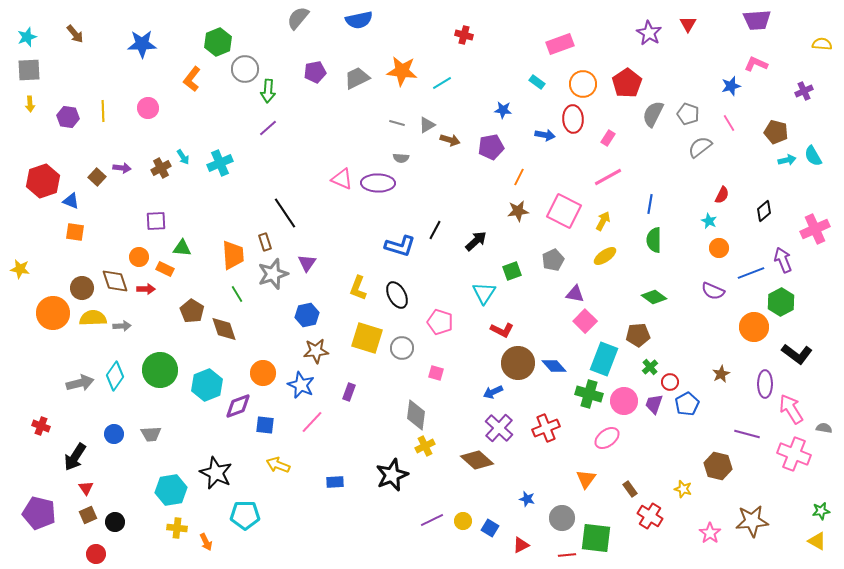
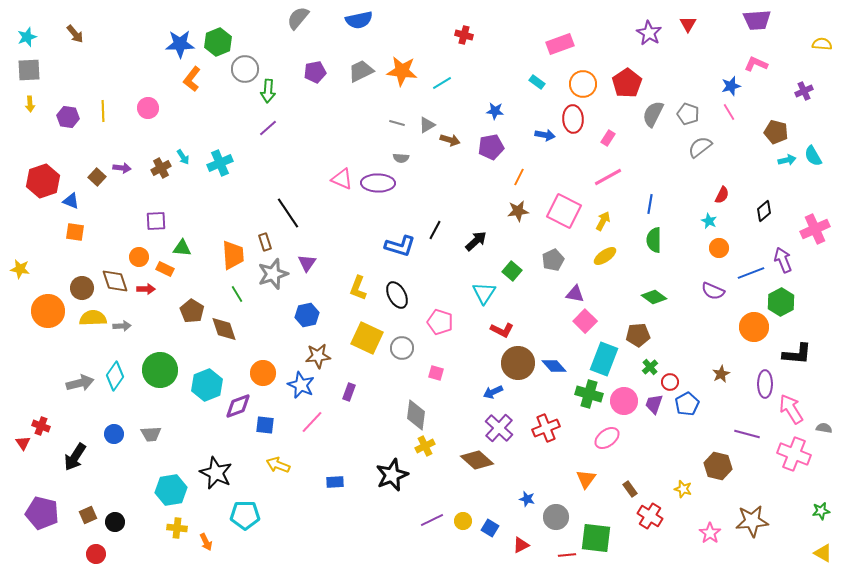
blue star at (142, 44): moved 38 px right
gray trapezoid at (357, 78): moved 4 px right, 7 px up
blue star at (503, 110): moved 8 px left, 1 px down
pink line at (729, 123): moved 11 px up
black line at (285, 213): moved 3 px right
green square at (512, 271): rotated 30 degrees counterclockwise
orange circle at (53, 313): moved 5 px left, 2 px up
yellow square at (367, 338): rotated 8 degrees clockwise
brown star at (316, 351): moved 2 px right, 5 px down
black L-shape at (797, 354): rotated 32 degrees counterclockwise
red triangle at (86, 488): moved 63 px left, 45 px up
purple pentagon at (39, 513): moved 3 px right
gray circle at (562, 518): moved 6 px left, 1 px up
yellow triangle at (817, 541): moved 6 px right, 12 px down
